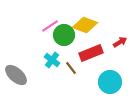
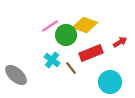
green circle: moved 2 px right
